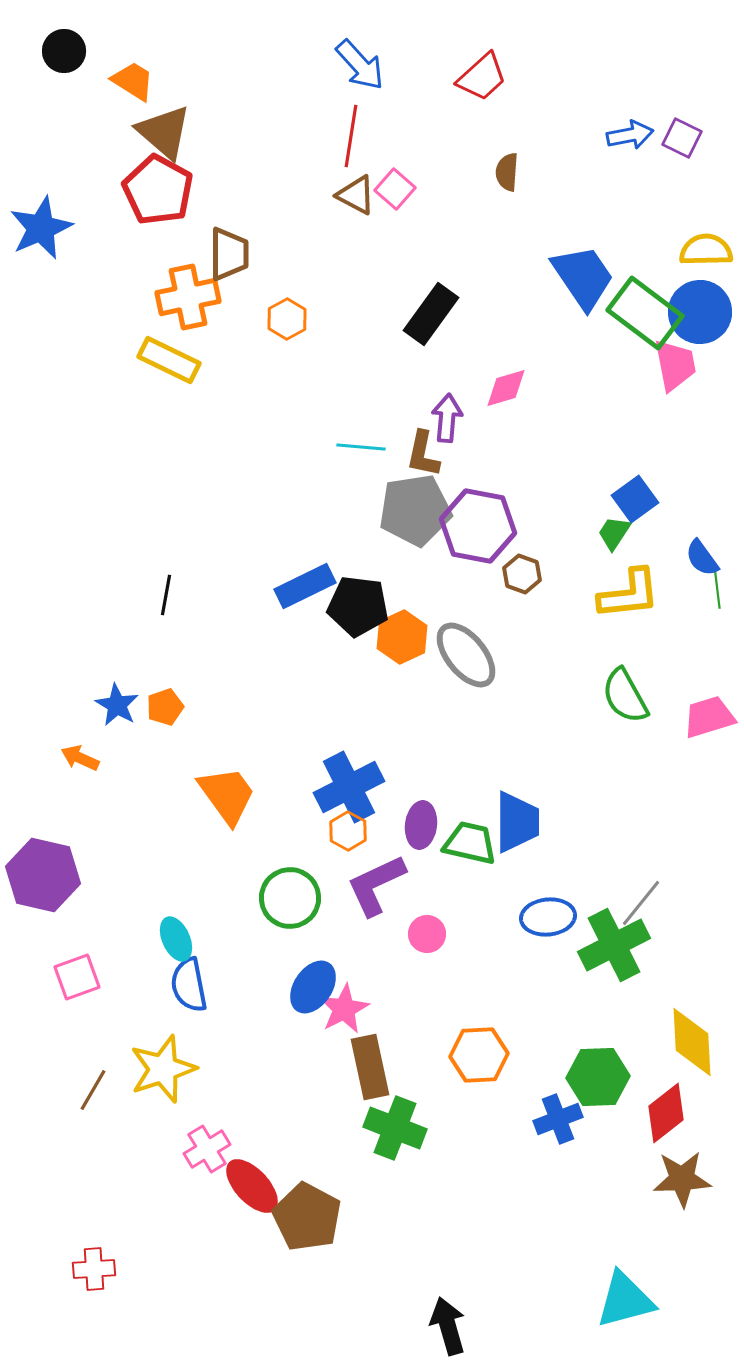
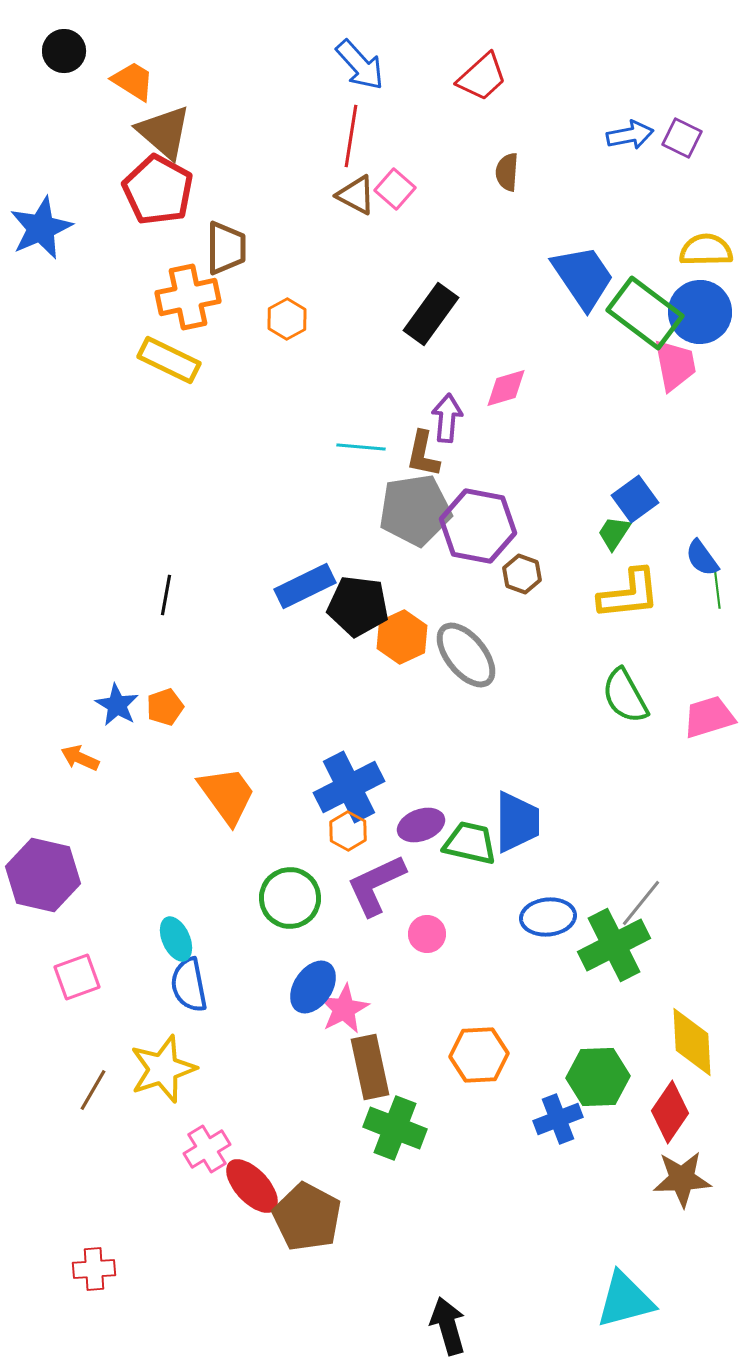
brown trapezoid at (229, 254): moved 3 px left, 6 px up
purple ellipse at (421, 825): rotated 63 degrees clockwise
red diamond at (666, 1113): moved 4 px right, 1 px up; rotated 18 degrees counterclockwise
